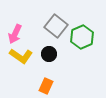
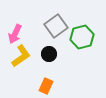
gray square: rotated 15 degrees clockwise
green hexagon: rotated 10 degrees clockwise
yellow L-shape: rotated 70 degrees counterclockwise
